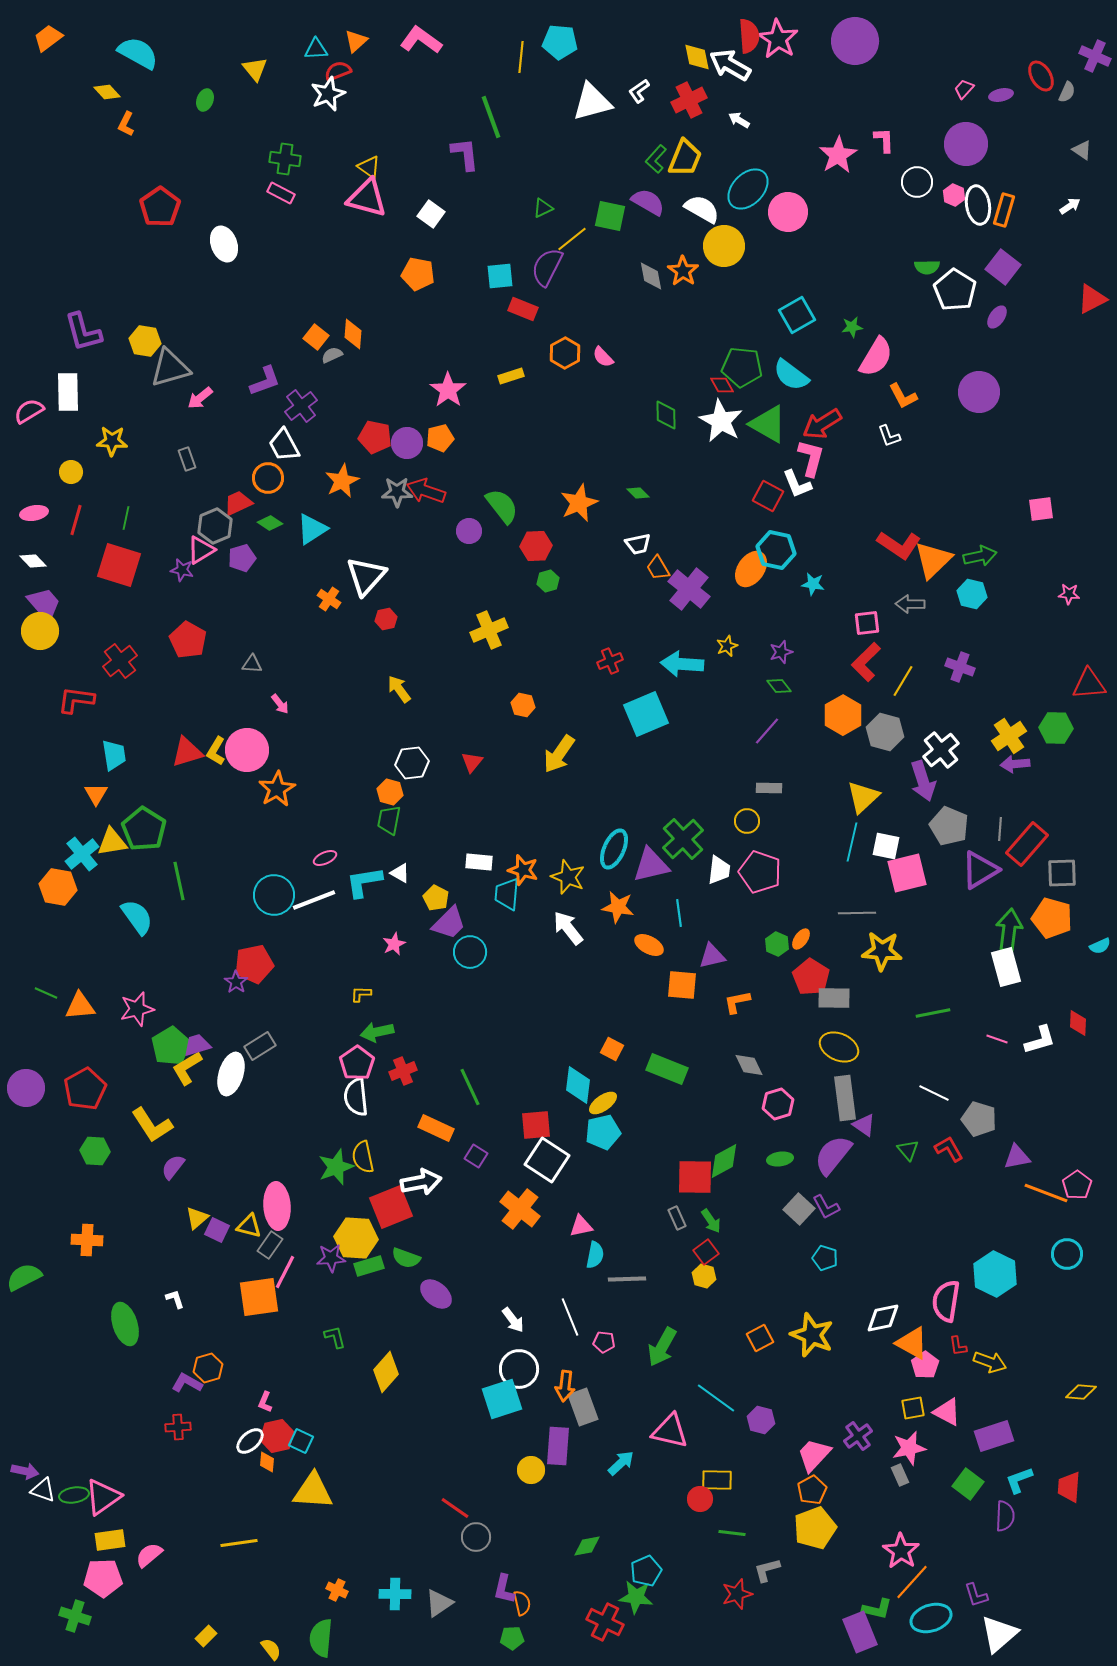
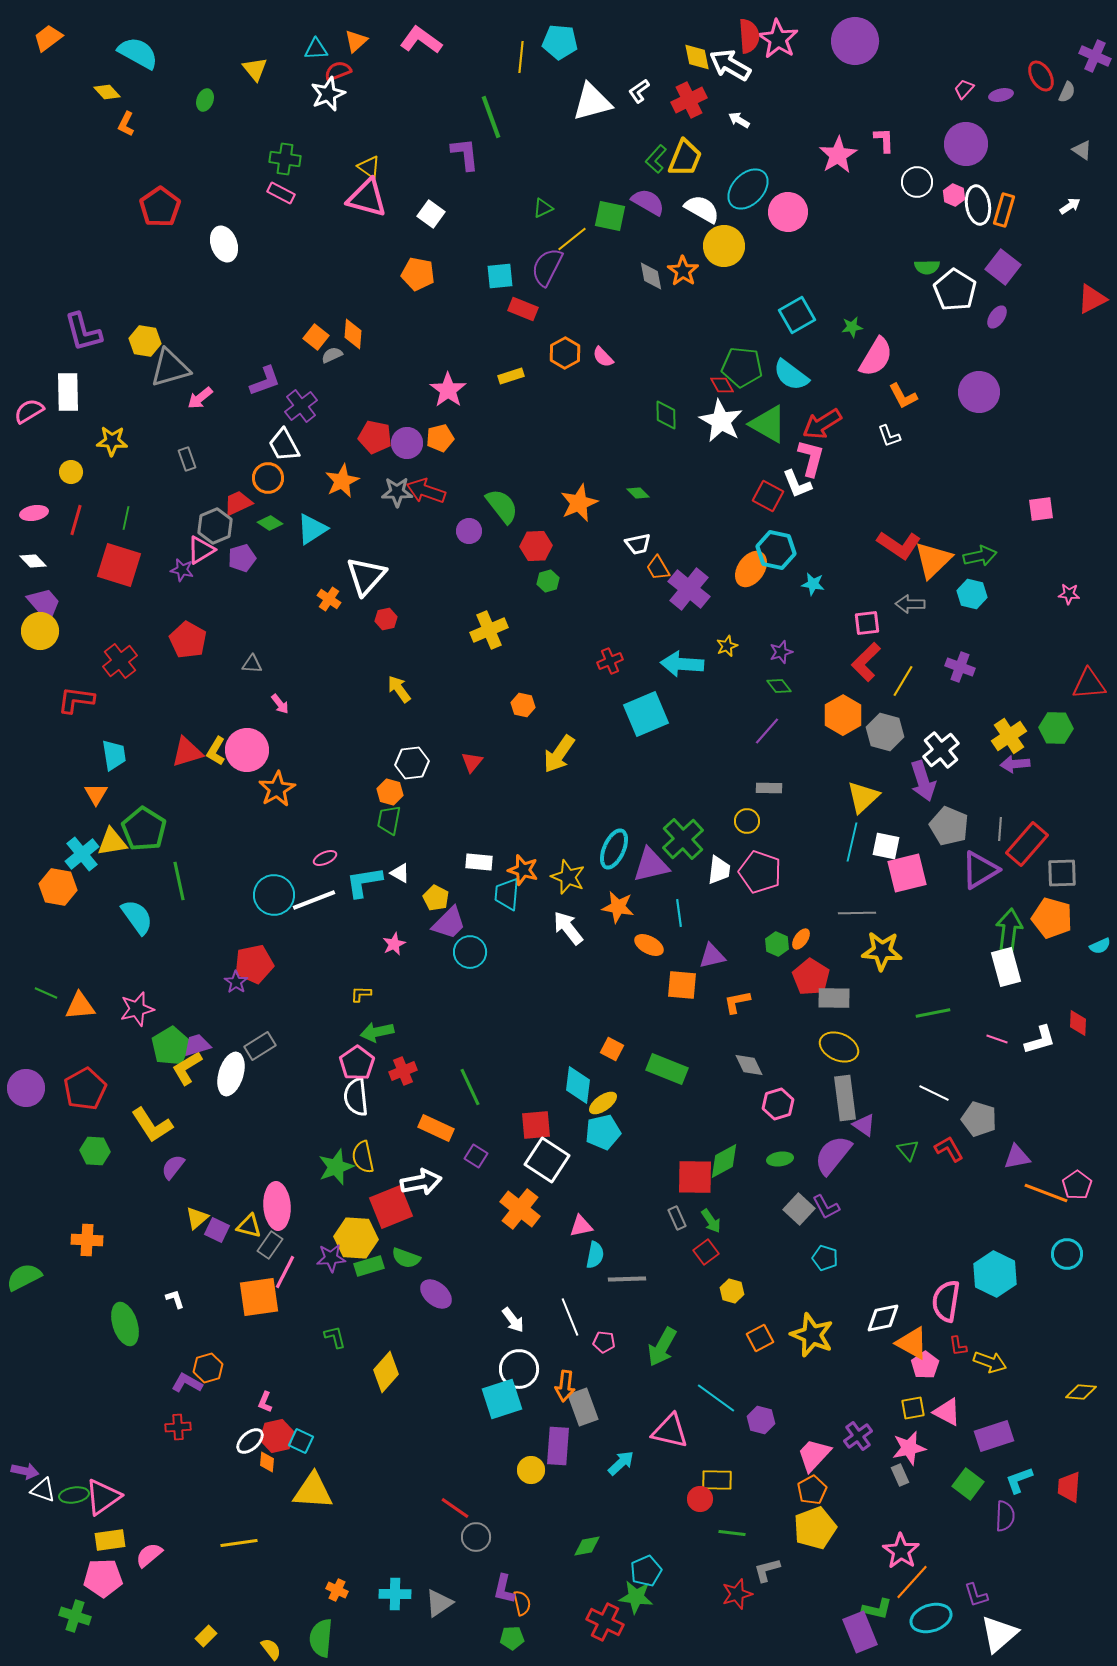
yellow hexagon at (704, 1276): moved 28 px right, 15 px down
